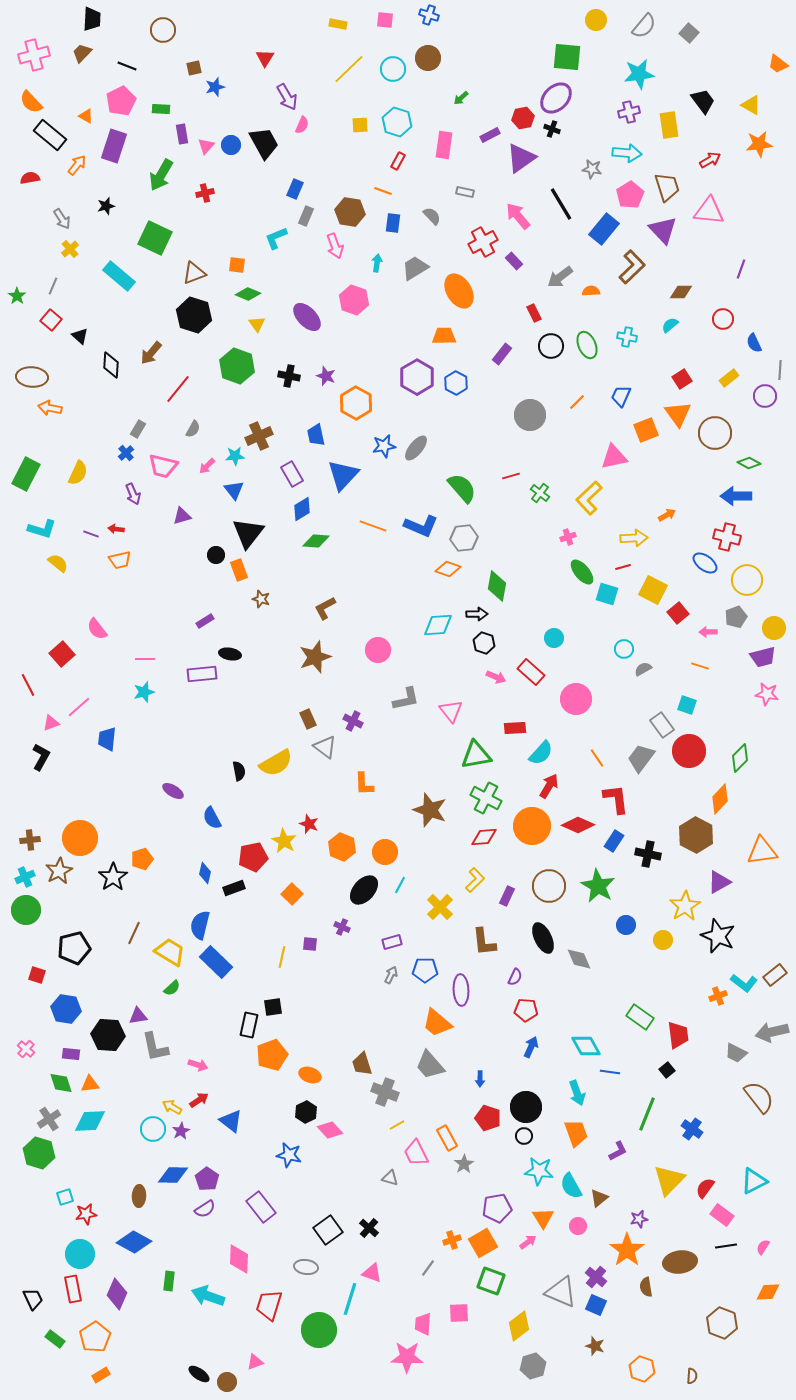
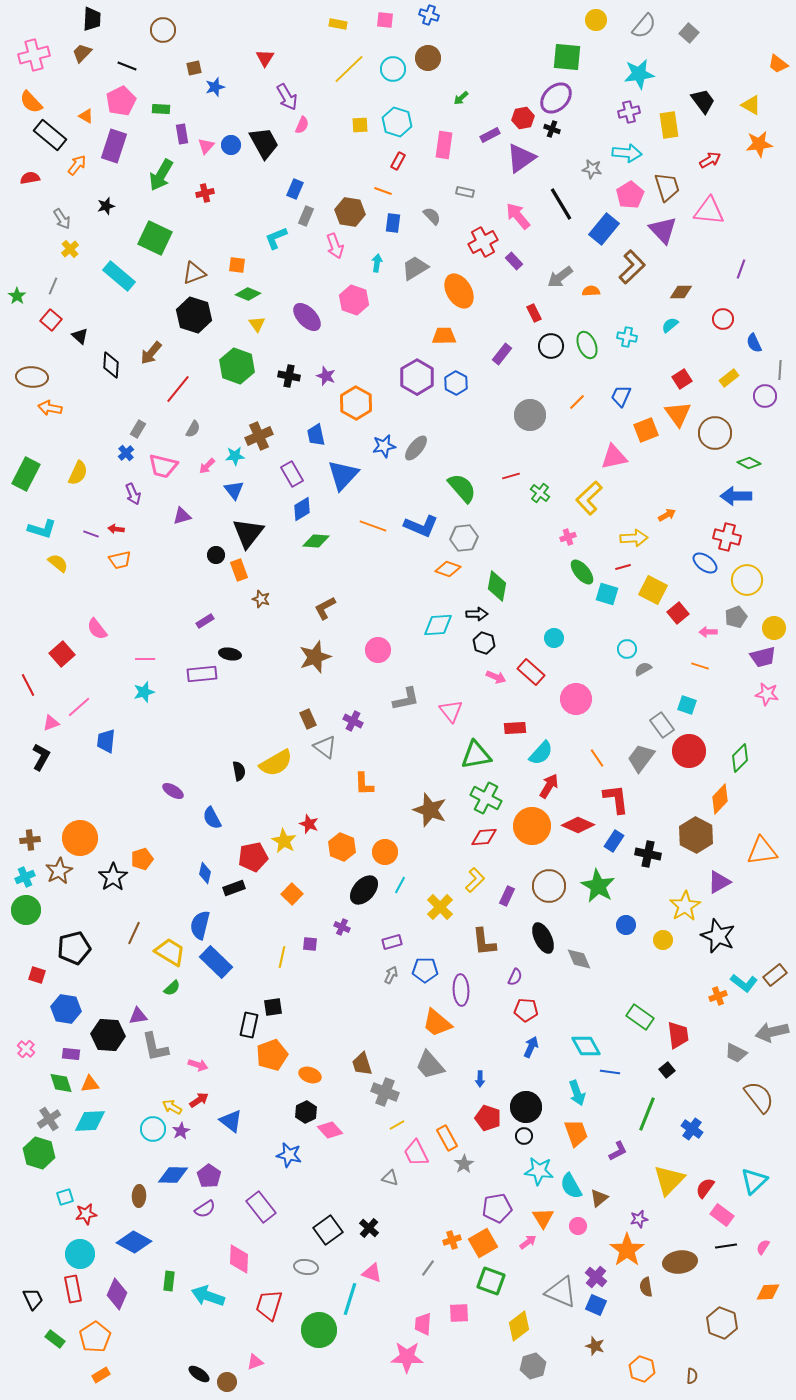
cyan circle at (624, 649): moved 3 px right
blue trapezoid at (107, 739): moved 1 px left, 2 px down
purple pentagon at (207, 1179): moved 2 px right, 3 px up
cyan triangle at (754, 1181): rotated 16 degrees counterclockwise
